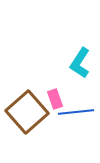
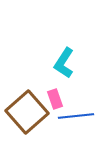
cyan L-shape: moved 16 px left
blue line: moved 4 px down
